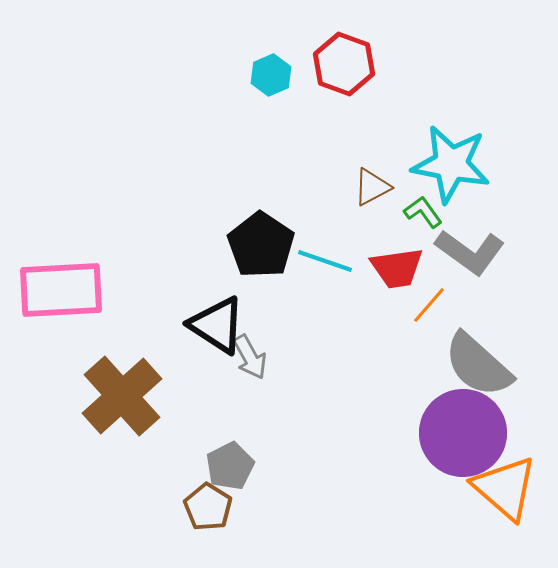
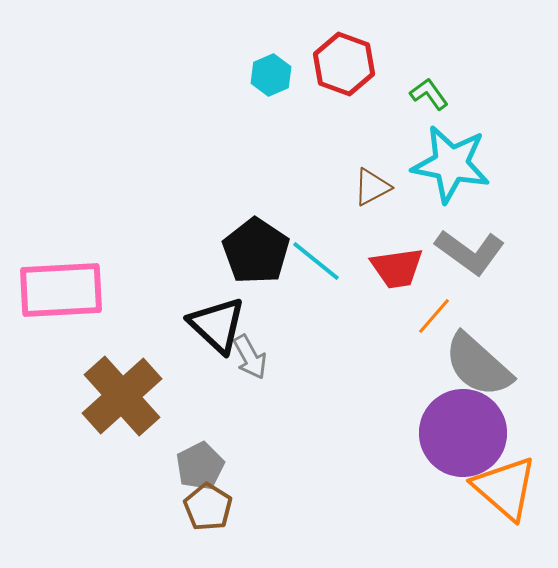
green L-shape: moved 6 px right, 118 px up
black pentagon: moved 5 px left, 6 px down
cyan line: moved 9 px left; rotated 20 degrees clockwise
orange line: moved 5 px right, 11 px down
black triangle: rotated 10 degrees clockwise
gray pentagon: moved 30 px left
